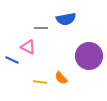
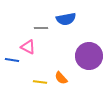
blue line: rotated 16 degrees counterclockwise
